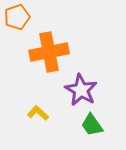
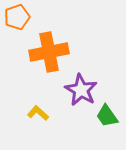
green trapezoid: moved 15 px right, 9 px up
